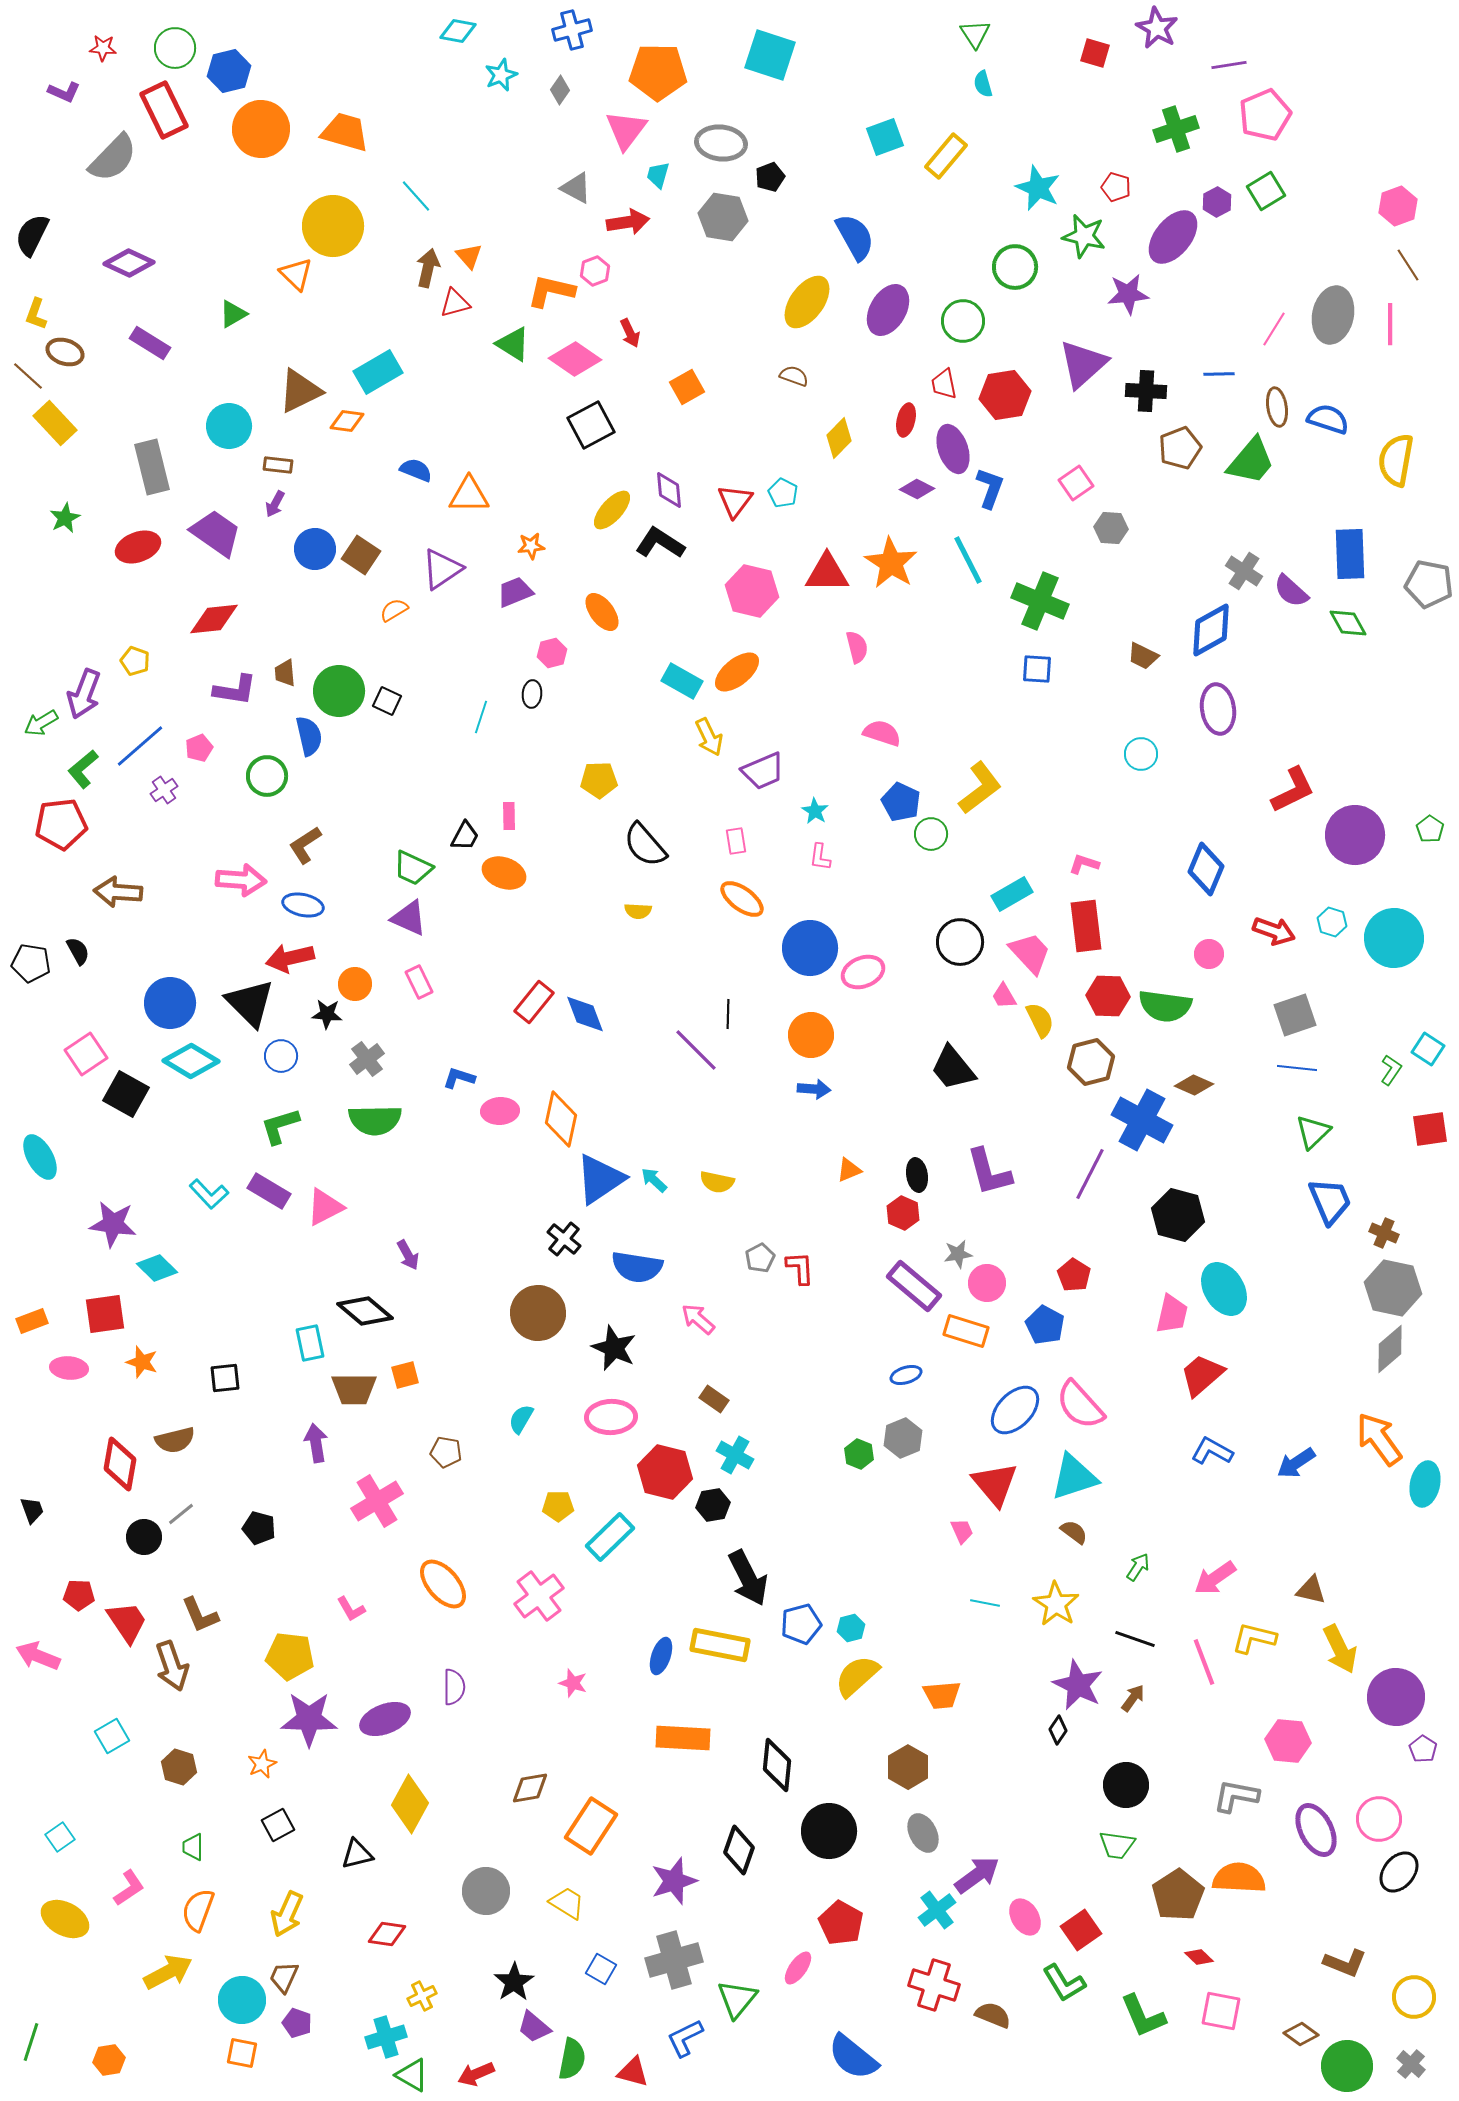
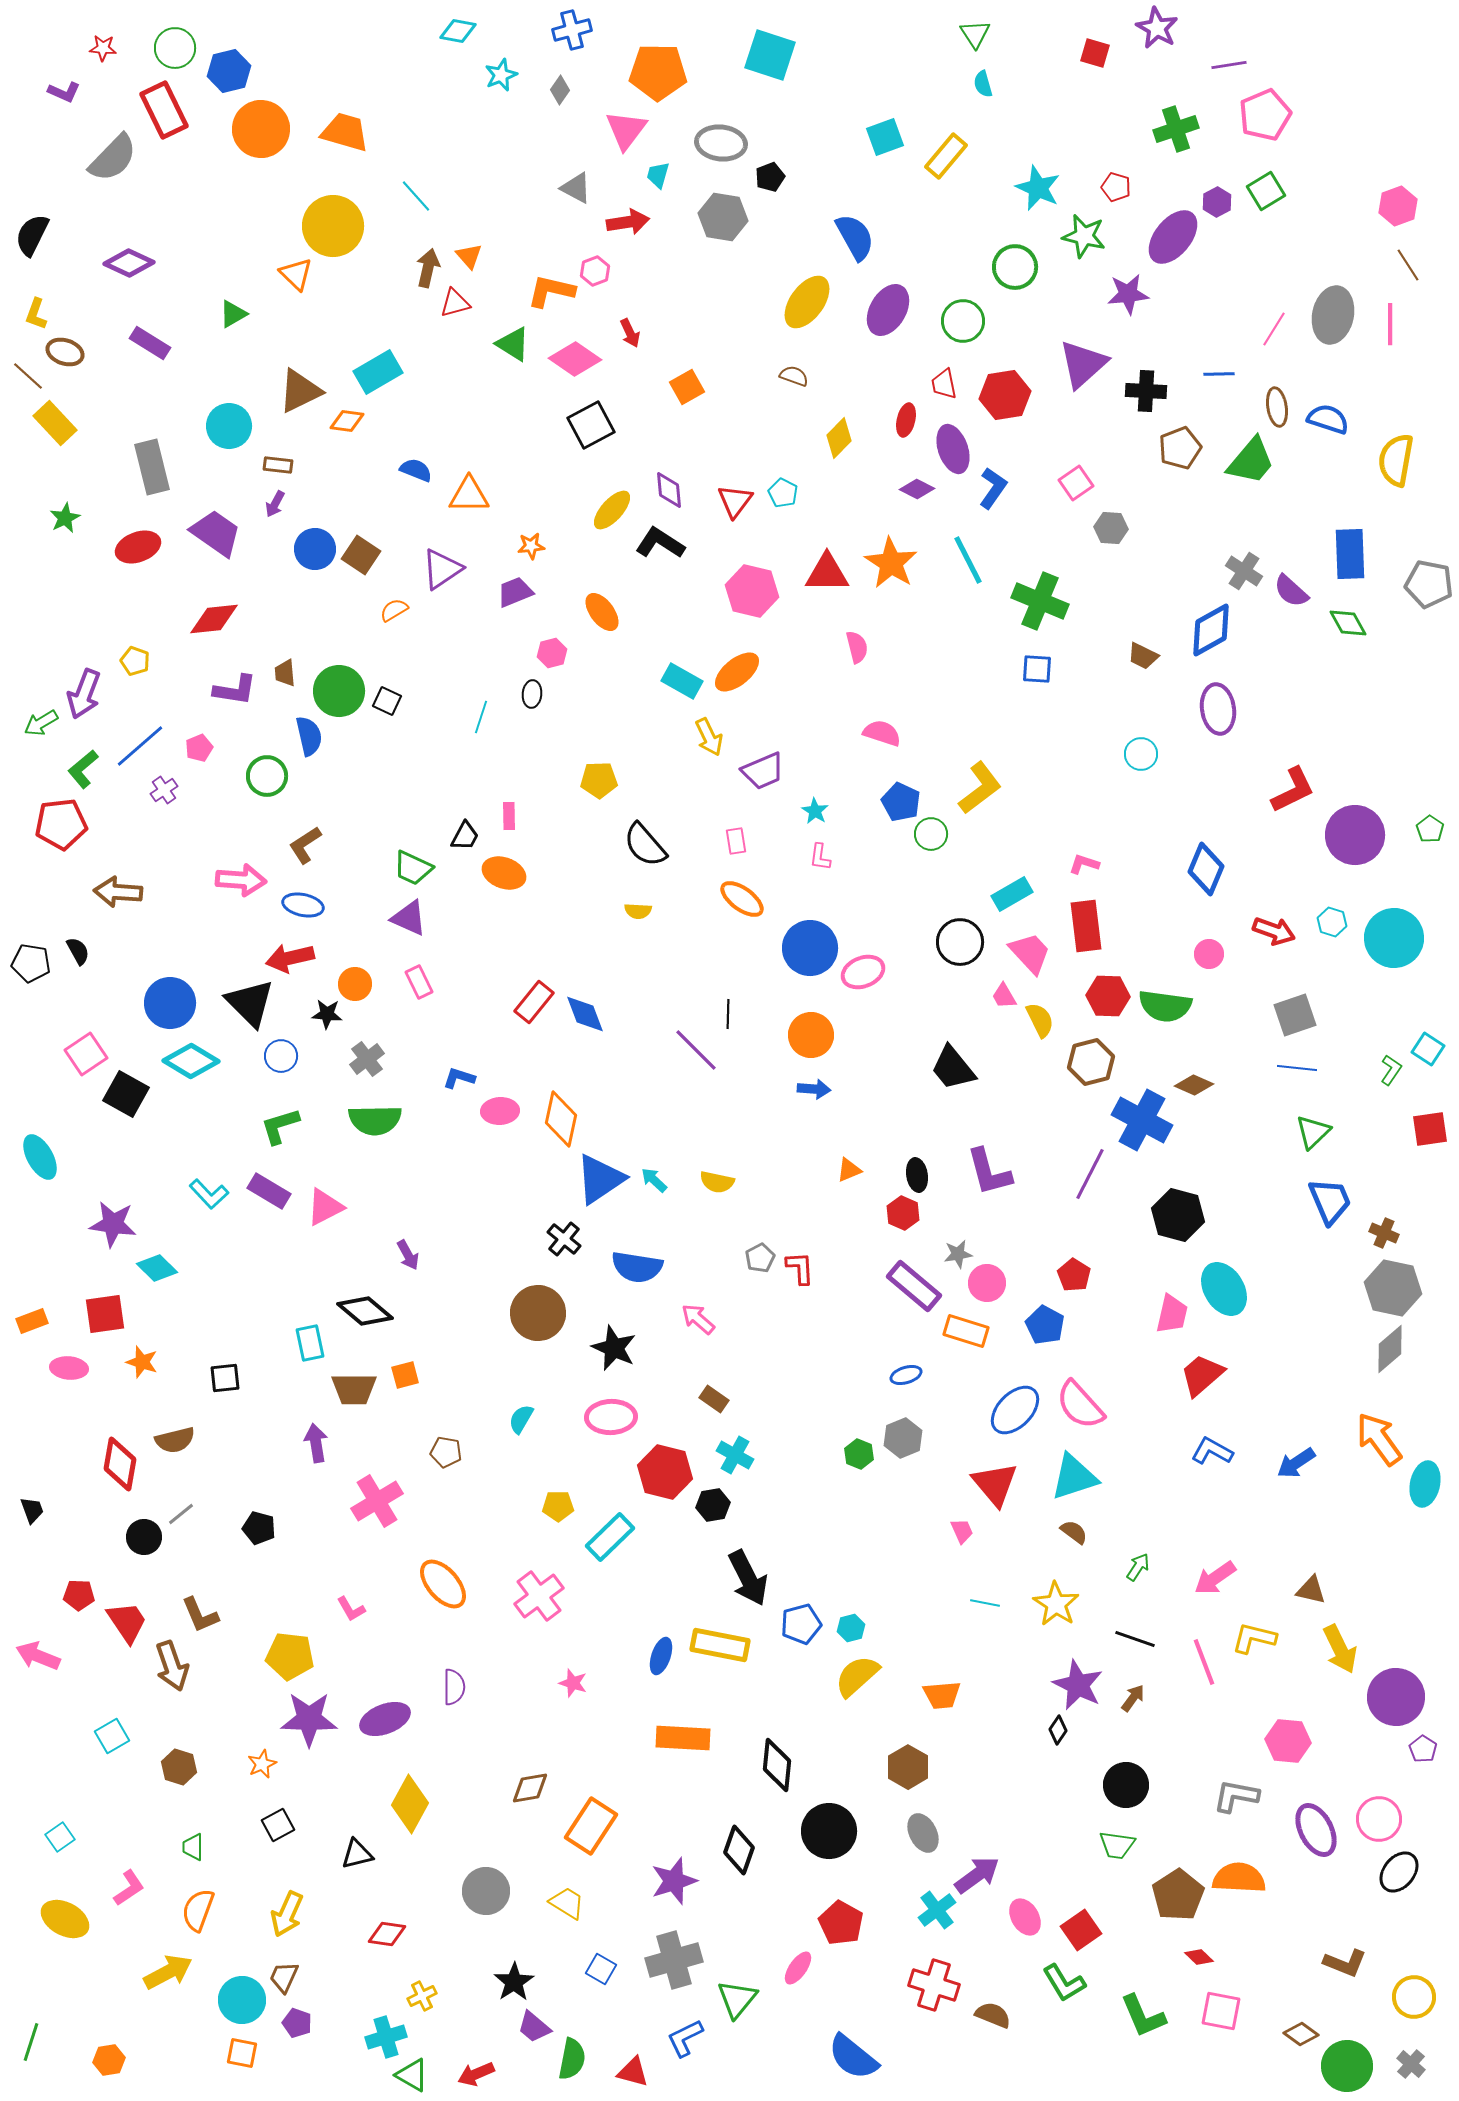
blue L-shape at (990, 488): moved 3 px right; rotated 15 degrees clockwise
